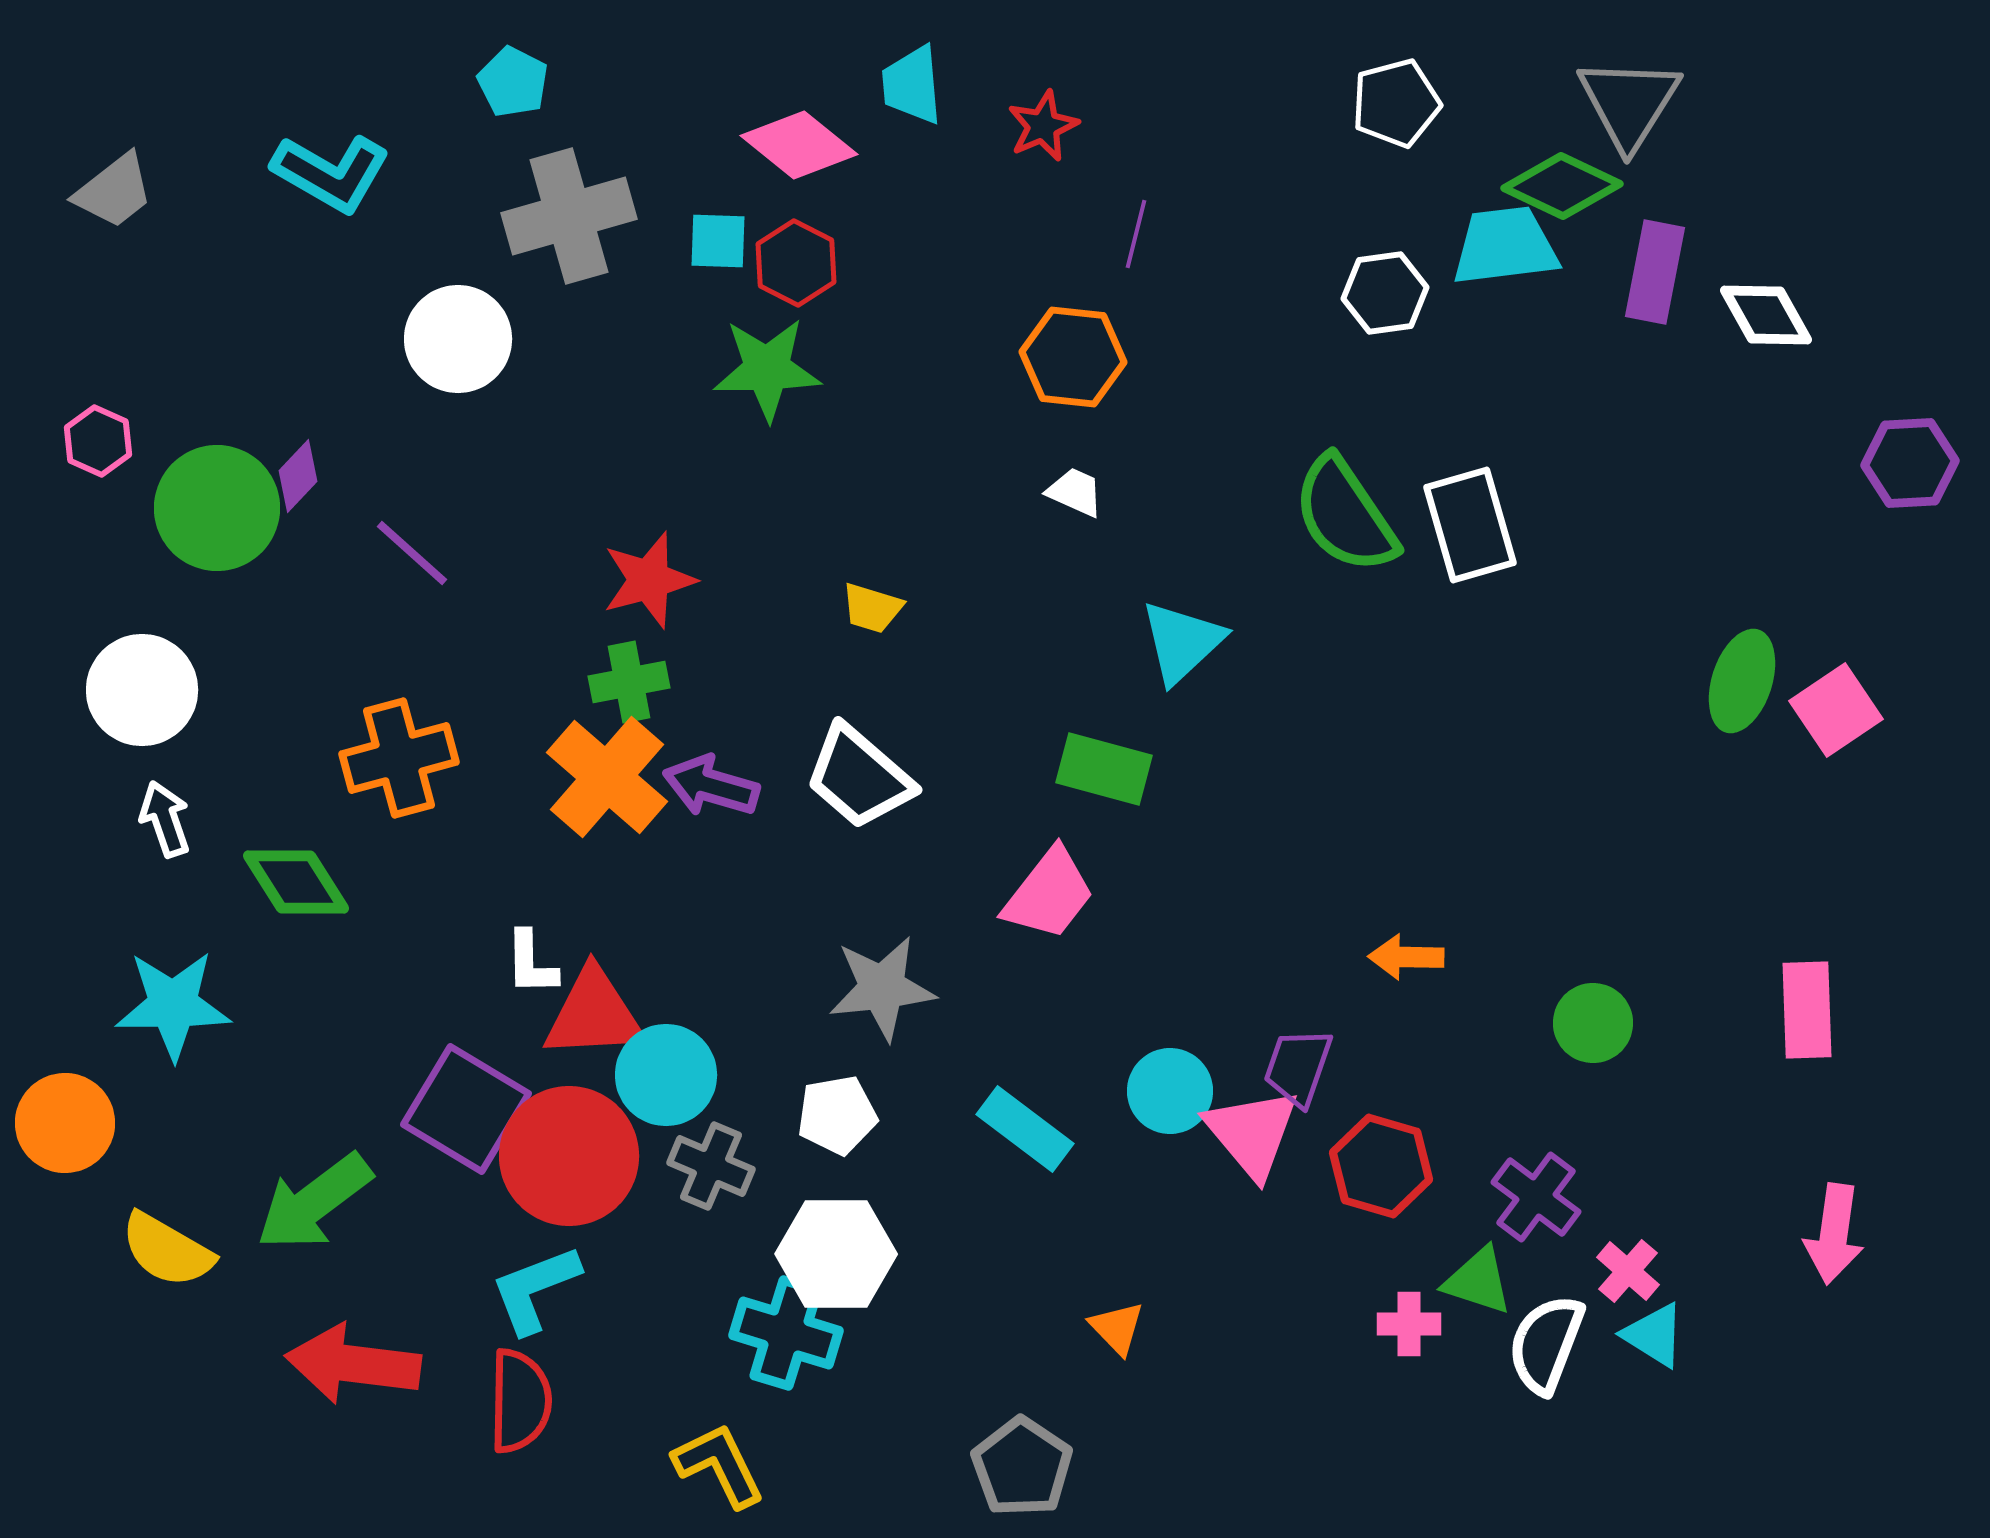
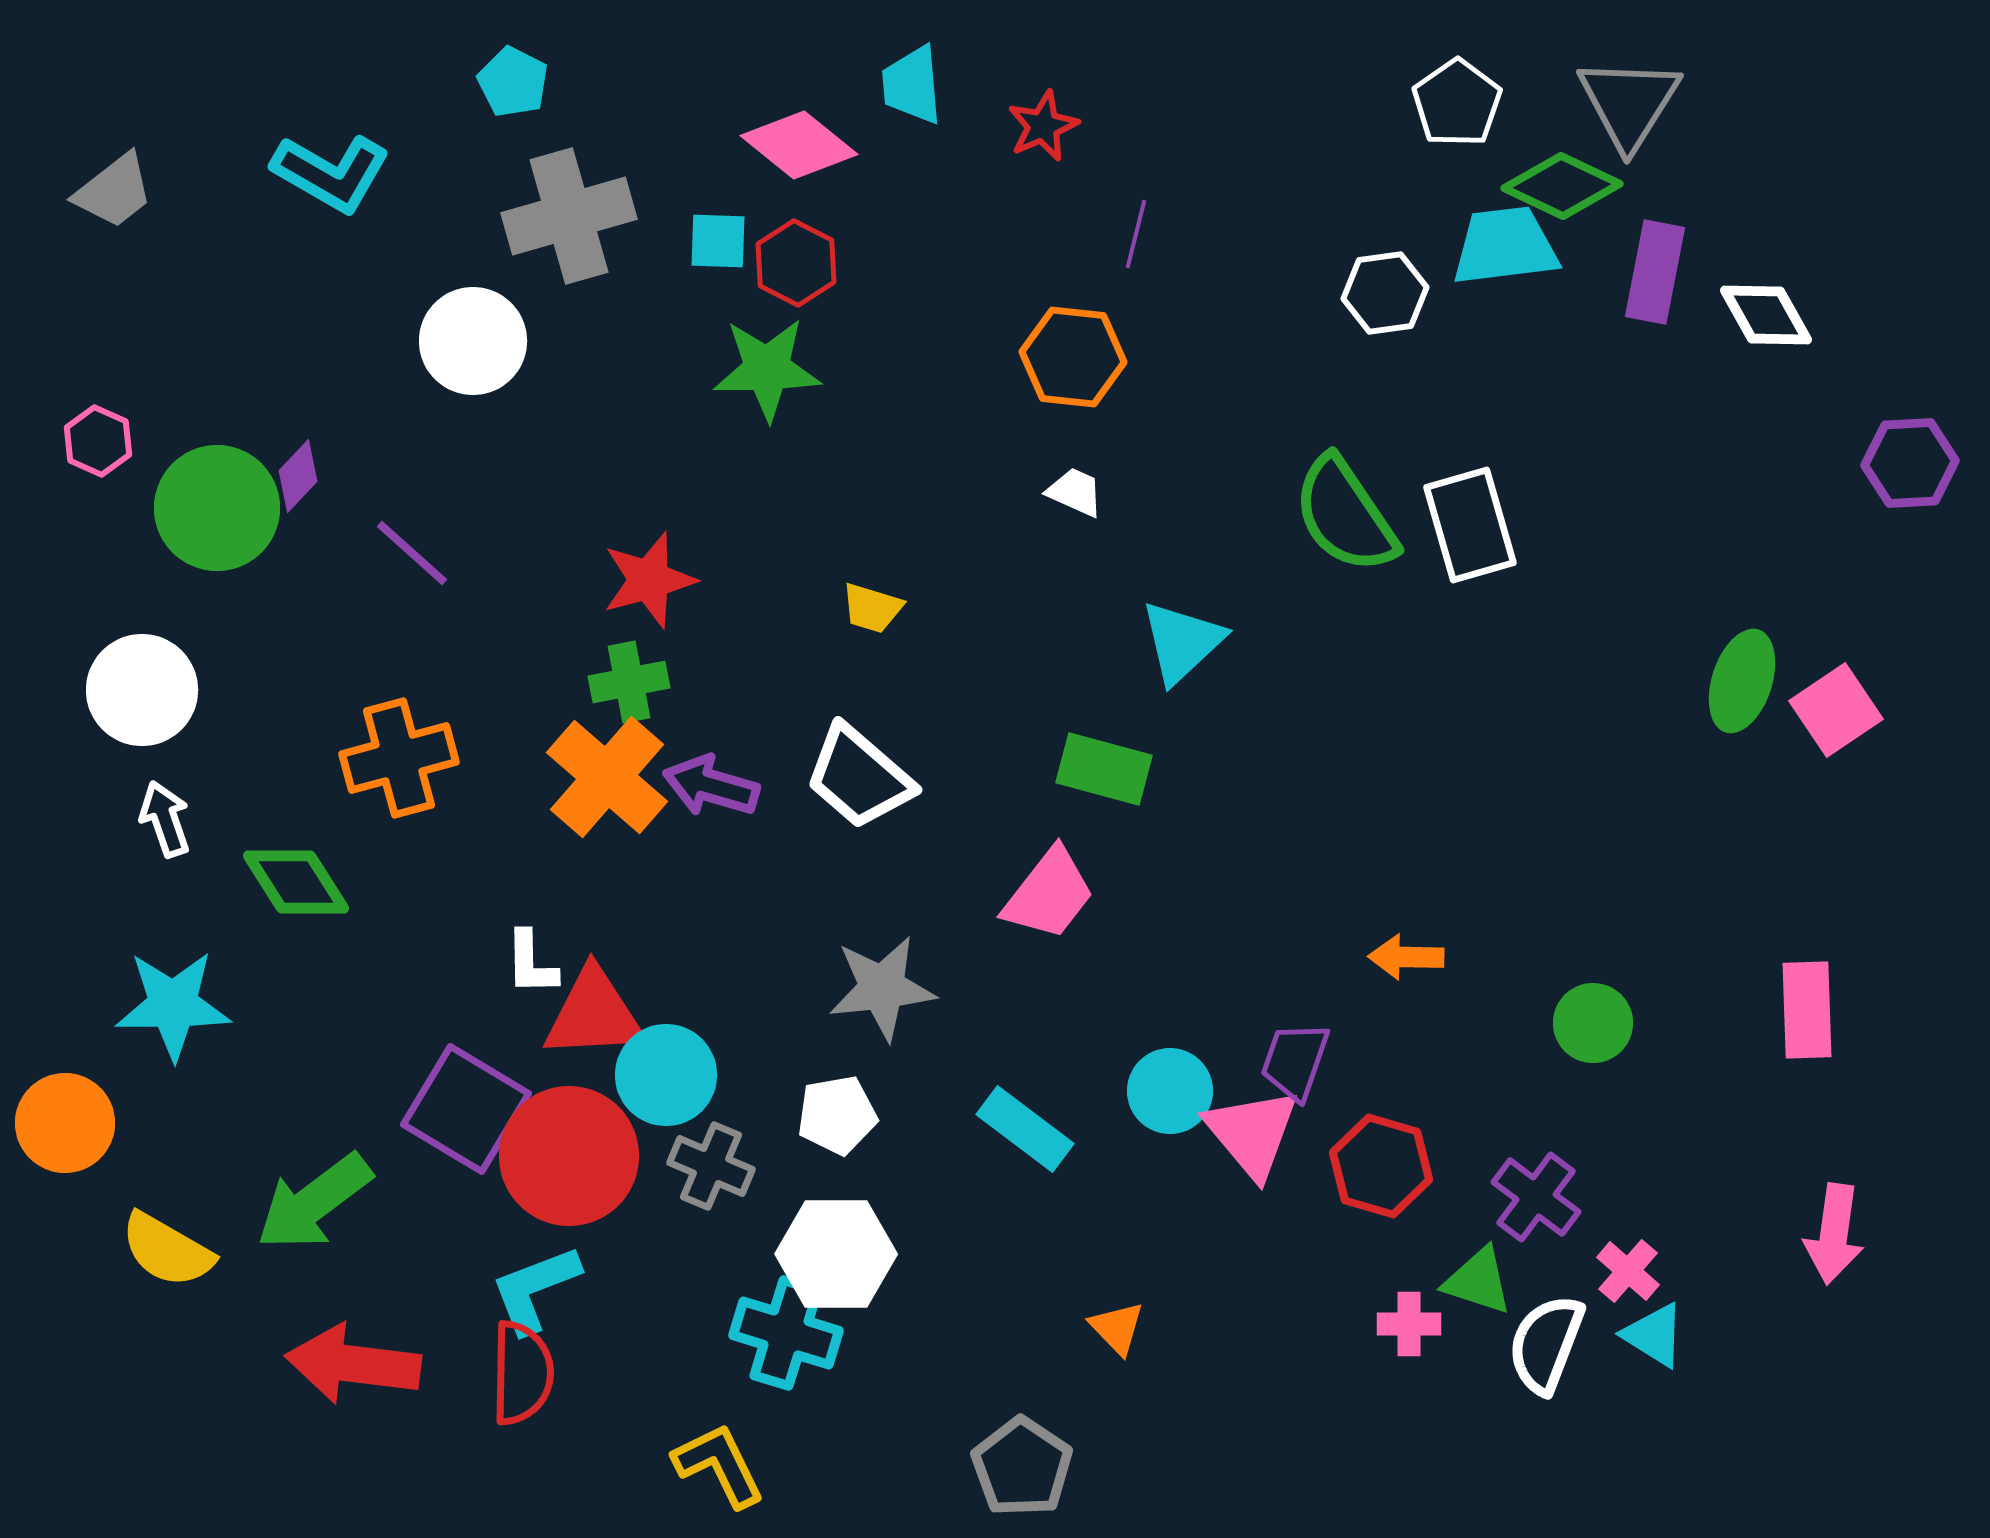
white pentagon at (1396, 103): moved 61 px right; rotated 20 degrees counterclockwise
white circle at (458, 339): moved 15 px right, 2 px down
purple trapezoid at (1298, 1067): moved 3 px left, 6 px up
red semicircle at (520, 1401): moved 2 px right, 28 px up
